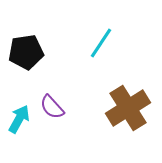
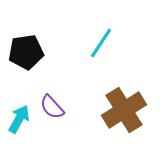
brown cross: moved 4 px left, 2 px down
